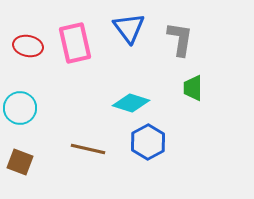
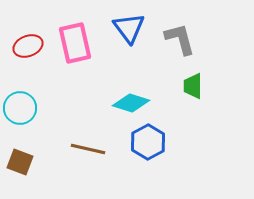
gray L-shape: rotated 24 degrees counterclockwise
red ellipse: rotated 32 degrees counterclockwise
green trapezoid: moved 2 px up
